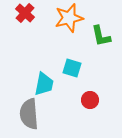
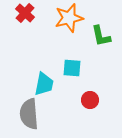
cyan square: rotated 12 degrees counterclockwise
